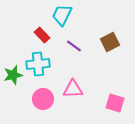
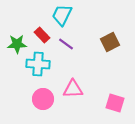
purple line: moved 8 px left, 2 px up
cyan cross: rotated 10 degrees clockwise
green star: moved 4 px right, 31 px up; rotated 12 degrees clockwise
